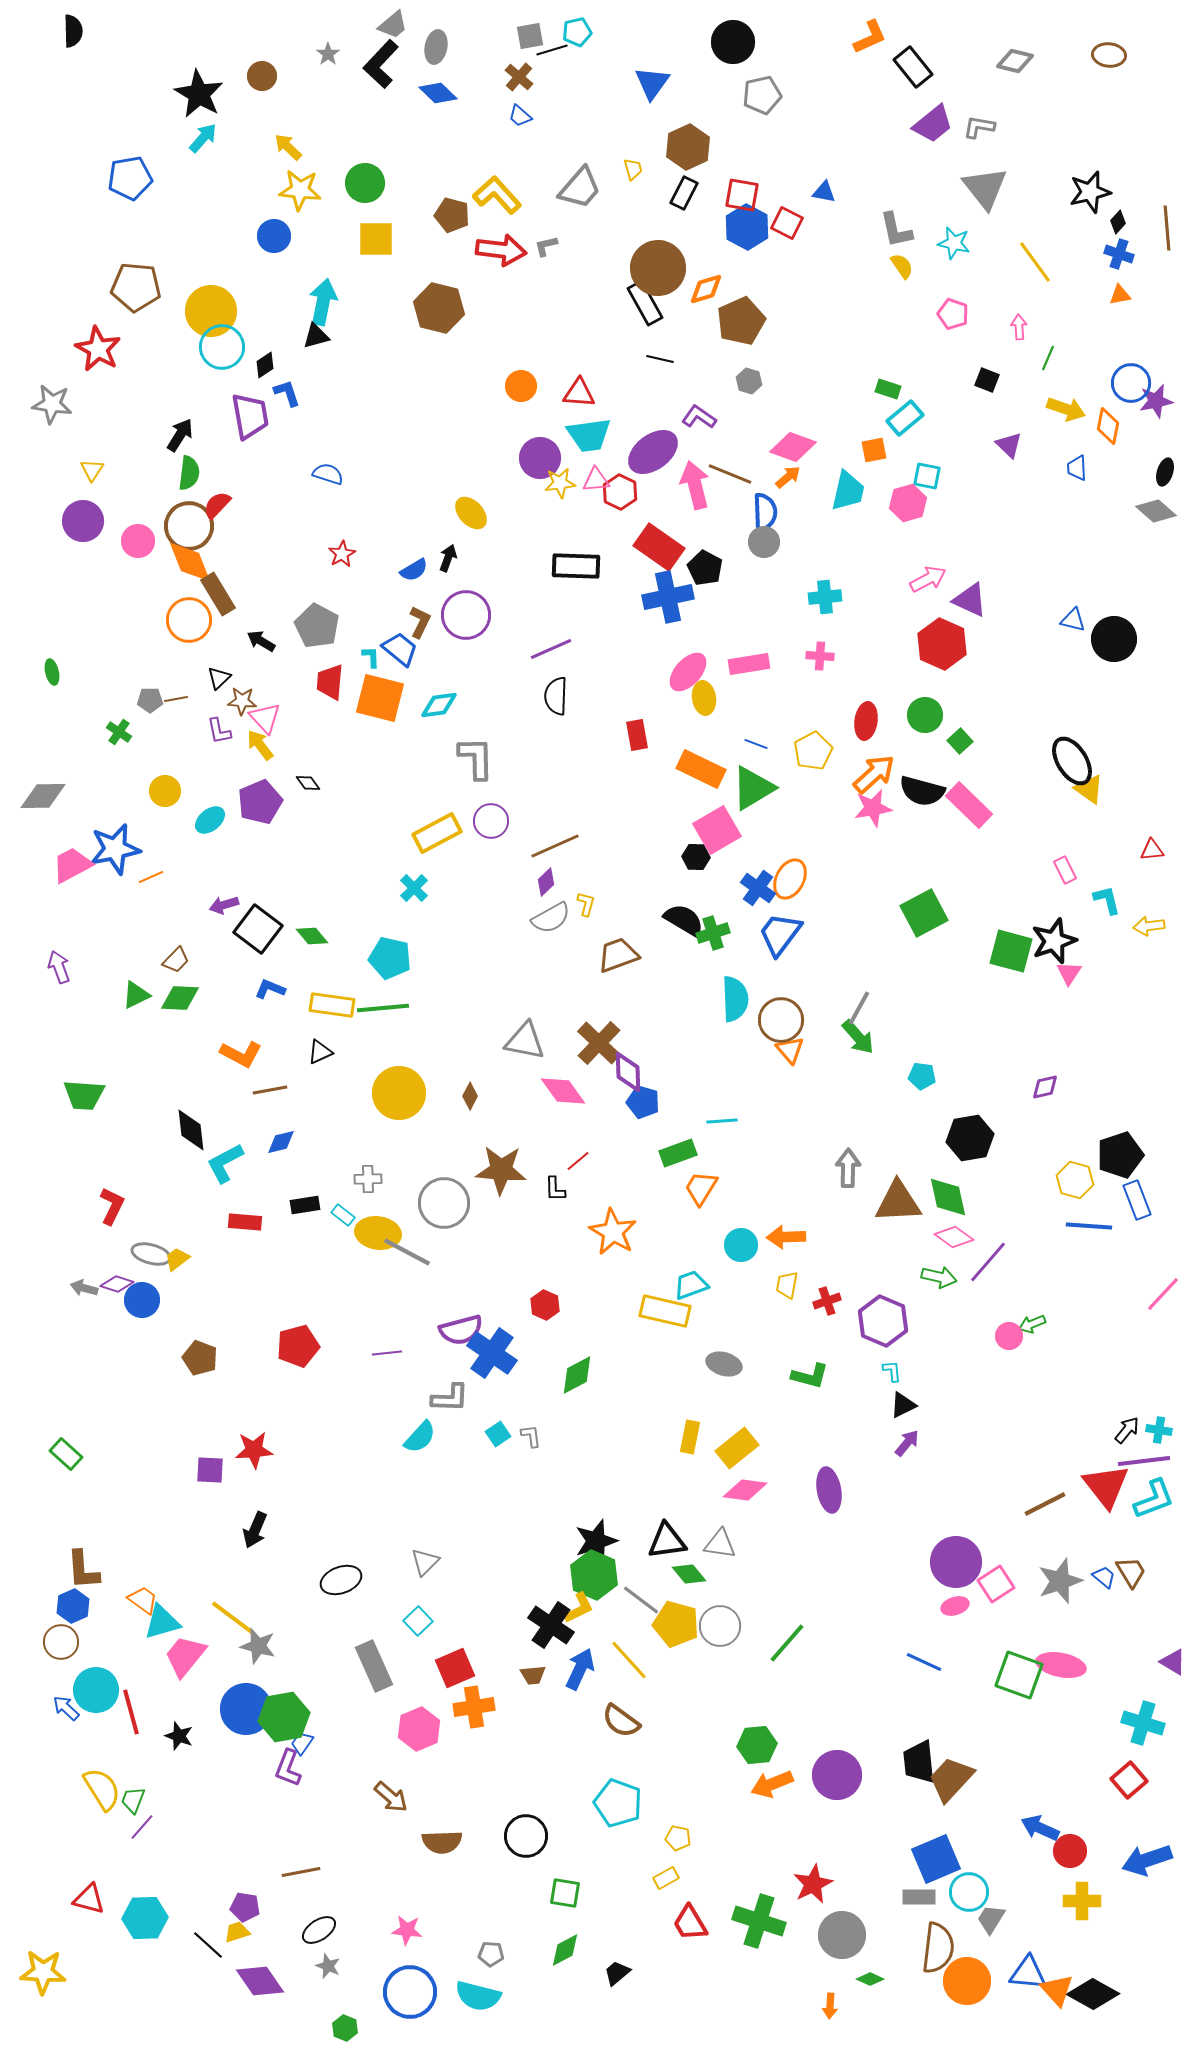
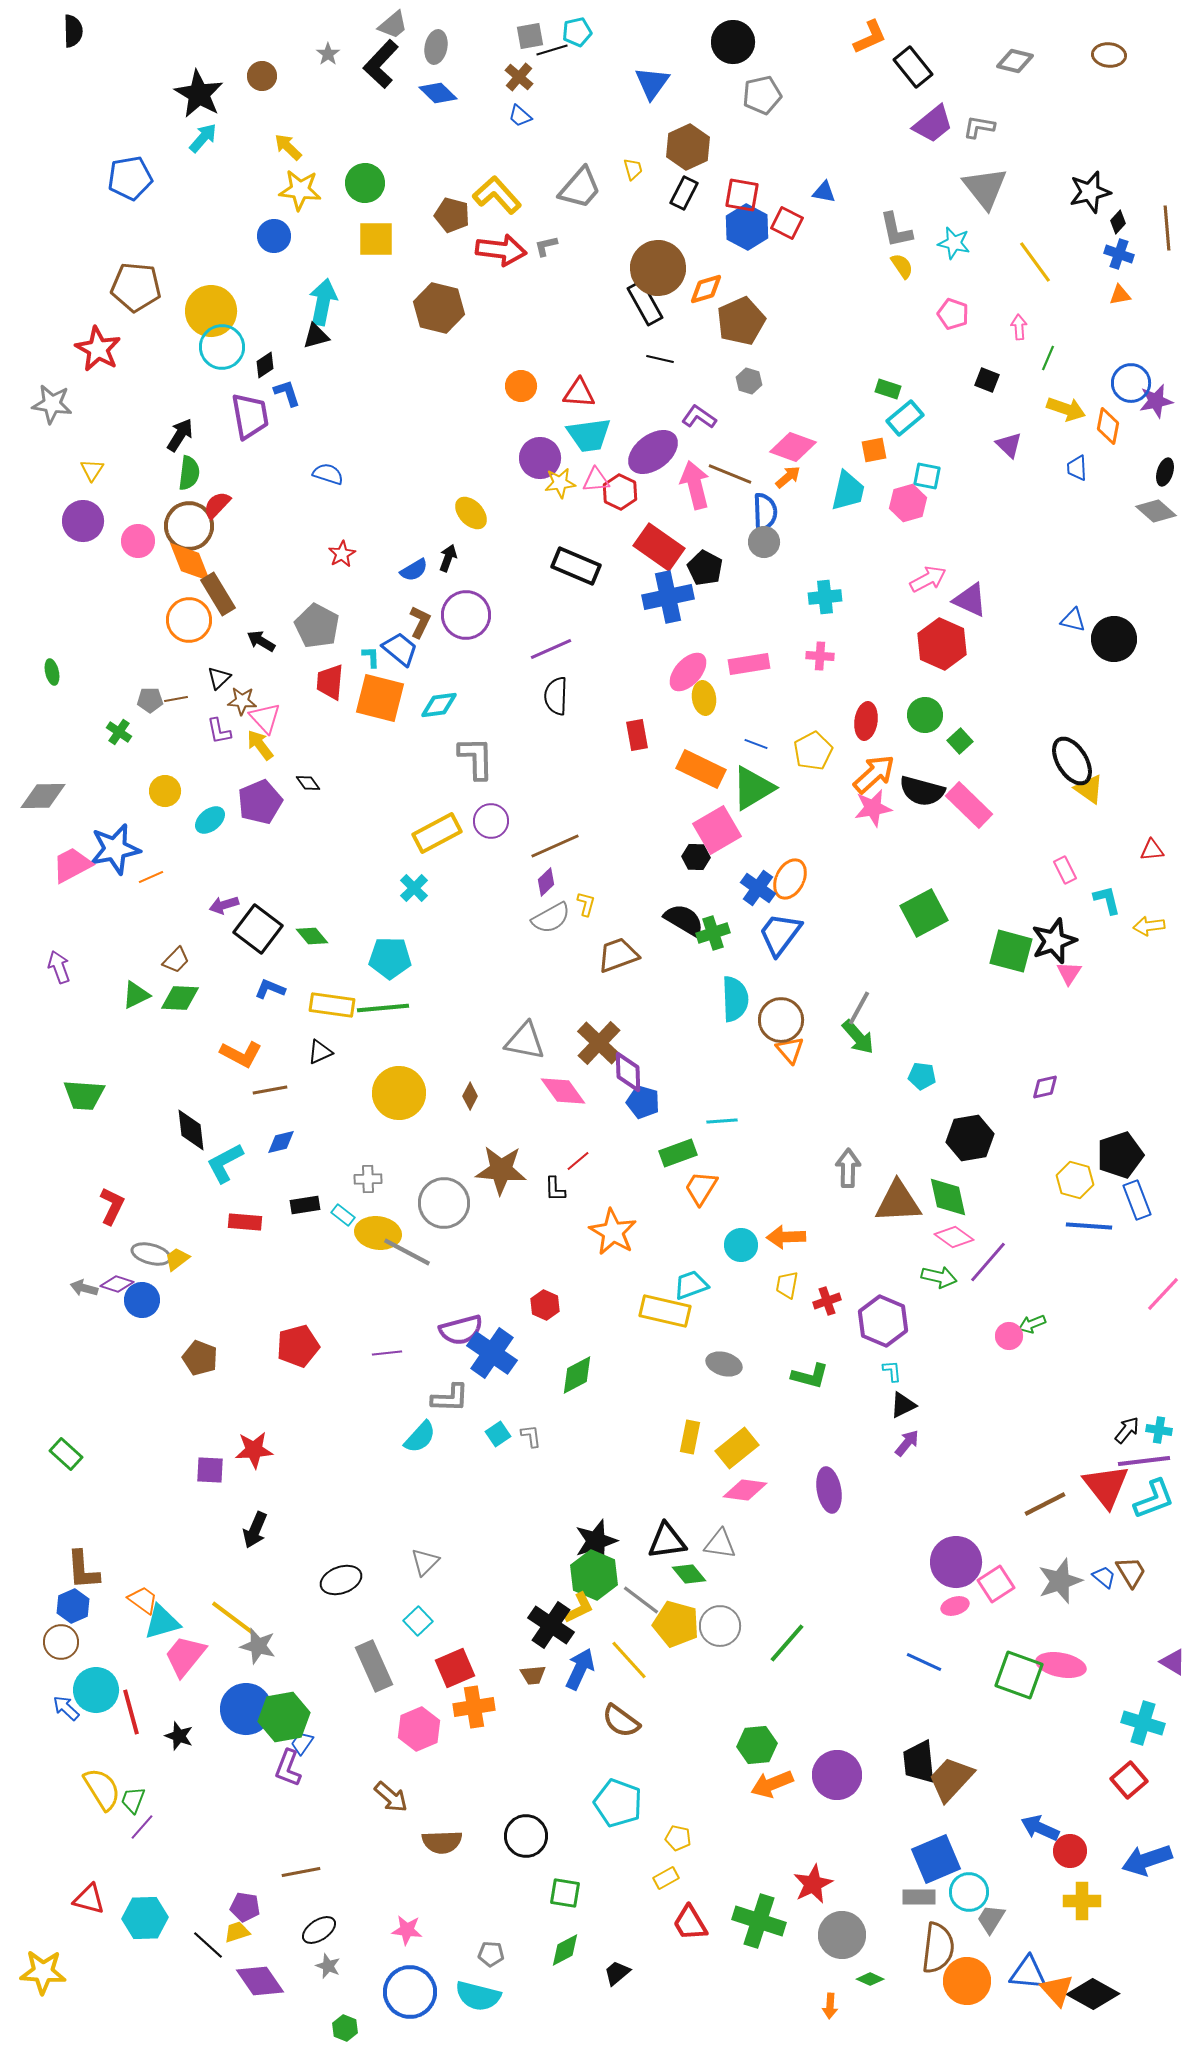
black rectangle at (576, 566): rotated 21 degrees clockwise
cyan pentagon at (390, 958): rotated 12 degrees counterclockwise
